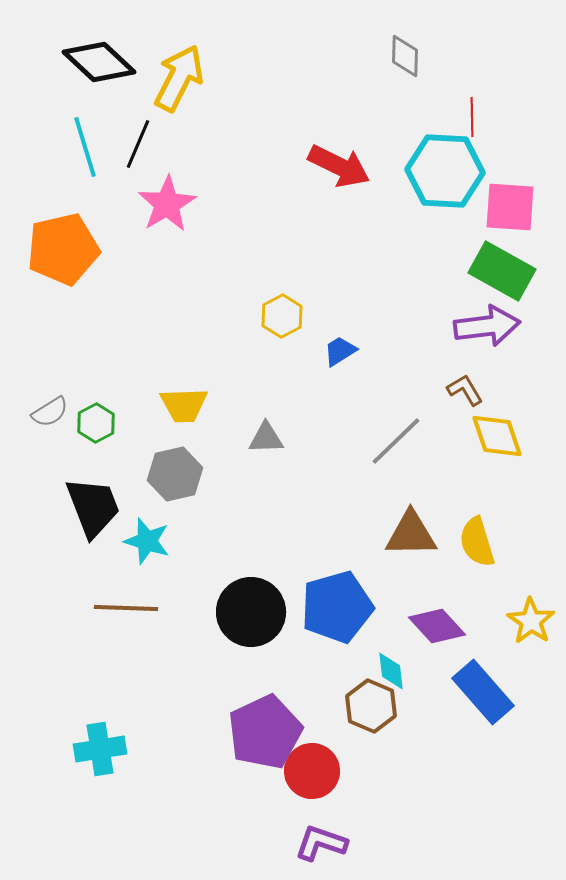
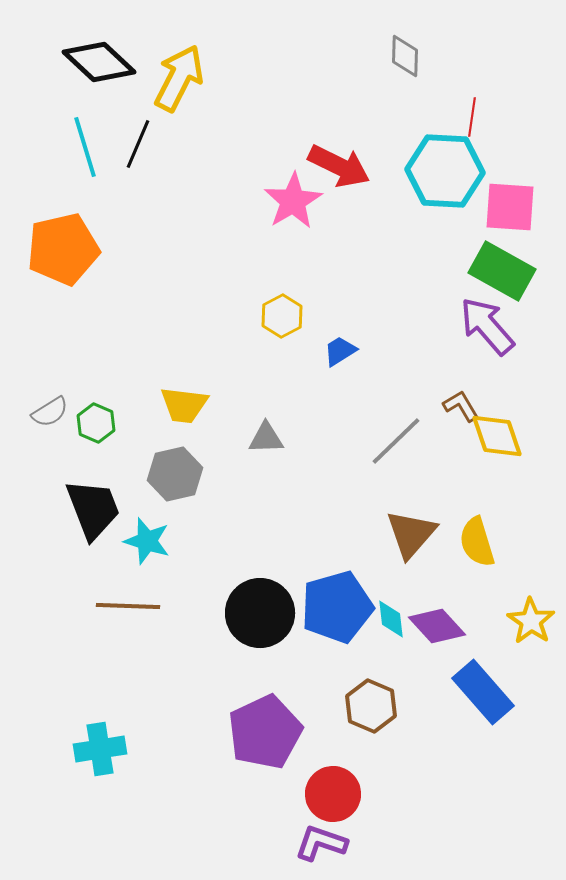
red line: rotated 9 degrees clockwise
pink star: moved 126 px right, 3 px up
purple arrow: rotated 124 degrees counterclockwise
brown L-shape: moved 4 px left, 16 px down
yellow trapezoid: rotated 9 degrees clockwise
green hexagon: rotated 9 degrees counterclockwise
black trapezoid: moved 2 px down
brown triangle: rotated 48 degrees counterclockwise
brown line: moved 2 px right, 2 px up
black circle: moved 9 px right, 1 px down
cyan diamond: moved 52 px up
red circle: moved 21 px right, 23 px down
